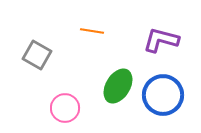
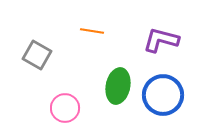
green ellipse: rotated 20 degrees counterclockwise
